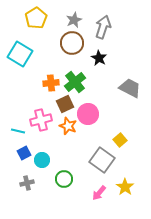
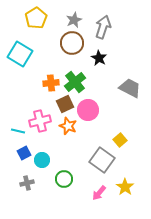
pink circle: moved 4 px up
pink cross: moved 1 px left, 1 px down
